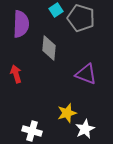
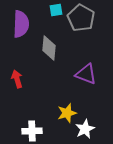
cyan square: rotated 24 degrees clockwise
gray pentagon: rotated 12 degrees clockwise
red arrow: moved 1 px right, 5 px down
white cross: rotated 18 degrees counterclockwise
